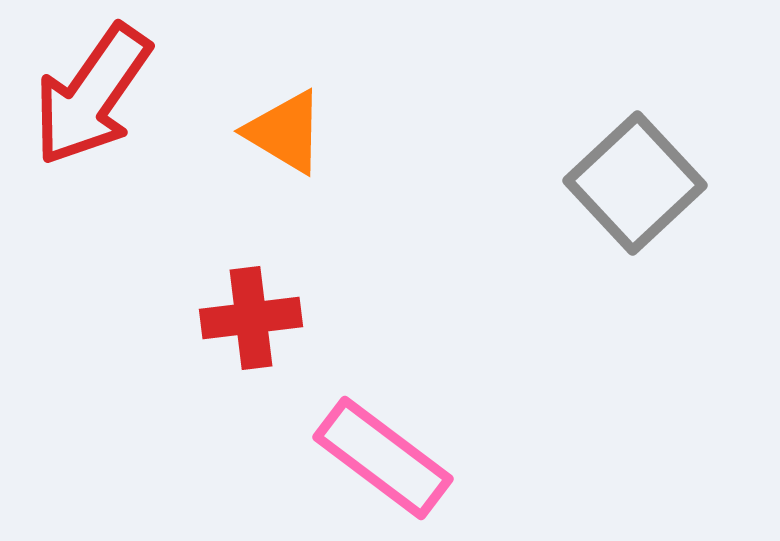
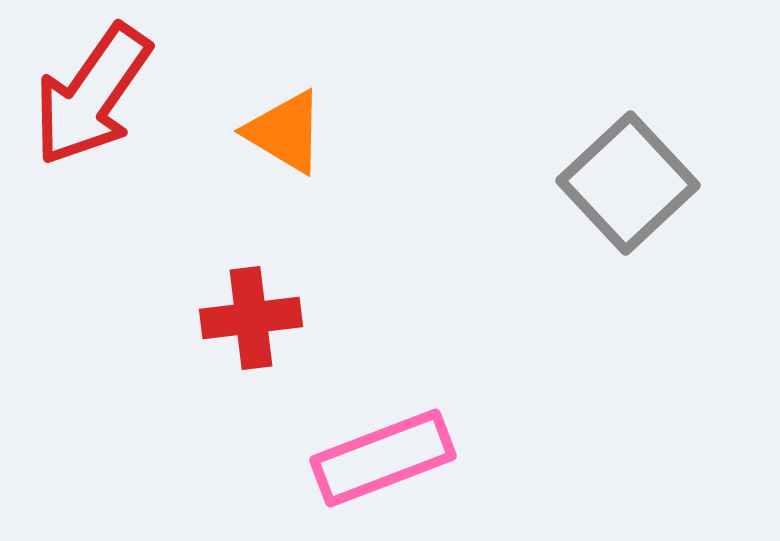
gray square: moved 7 px left
pink rectangle: rotated 58 degrees counterclockwise
